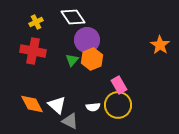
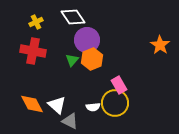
yellow circle: moved 3 px left, 2 px up
